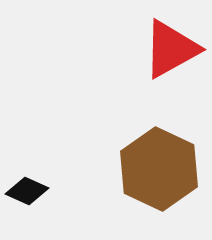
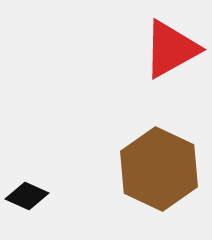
black diamond: moved 5 px down
